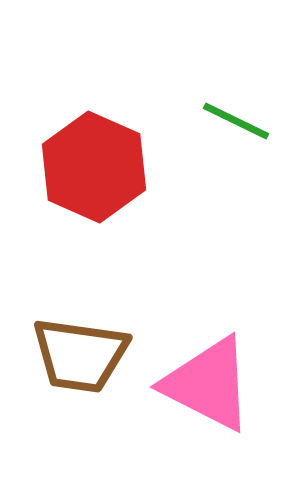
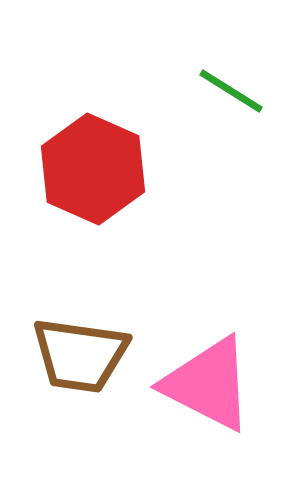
green line: moved 5 px left, 30 px up; rotated 6 degrees clockwise
red hexagon: moved 1 px left, 2 px down
